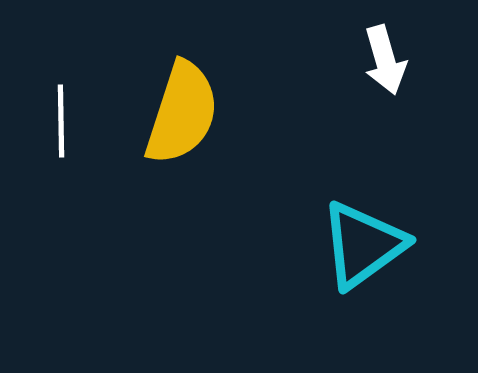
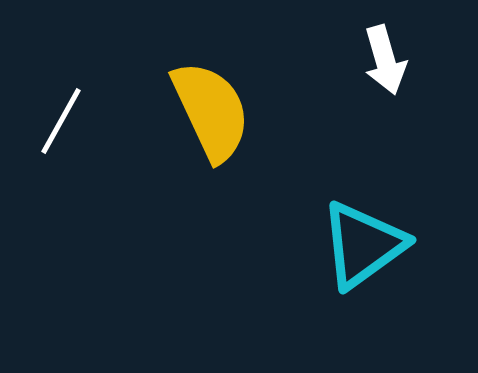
yellow semicircle: moved 29 px right, 2 px up; rotated 43 degrees counterclockwise
white line: rotated 30 degrees clockwise
